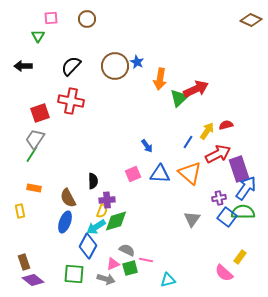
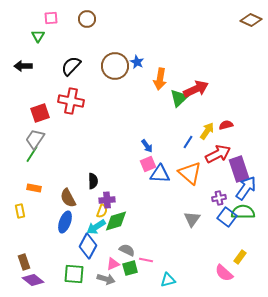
pink square at (133, 174): moved 15 px right, 10 px up
